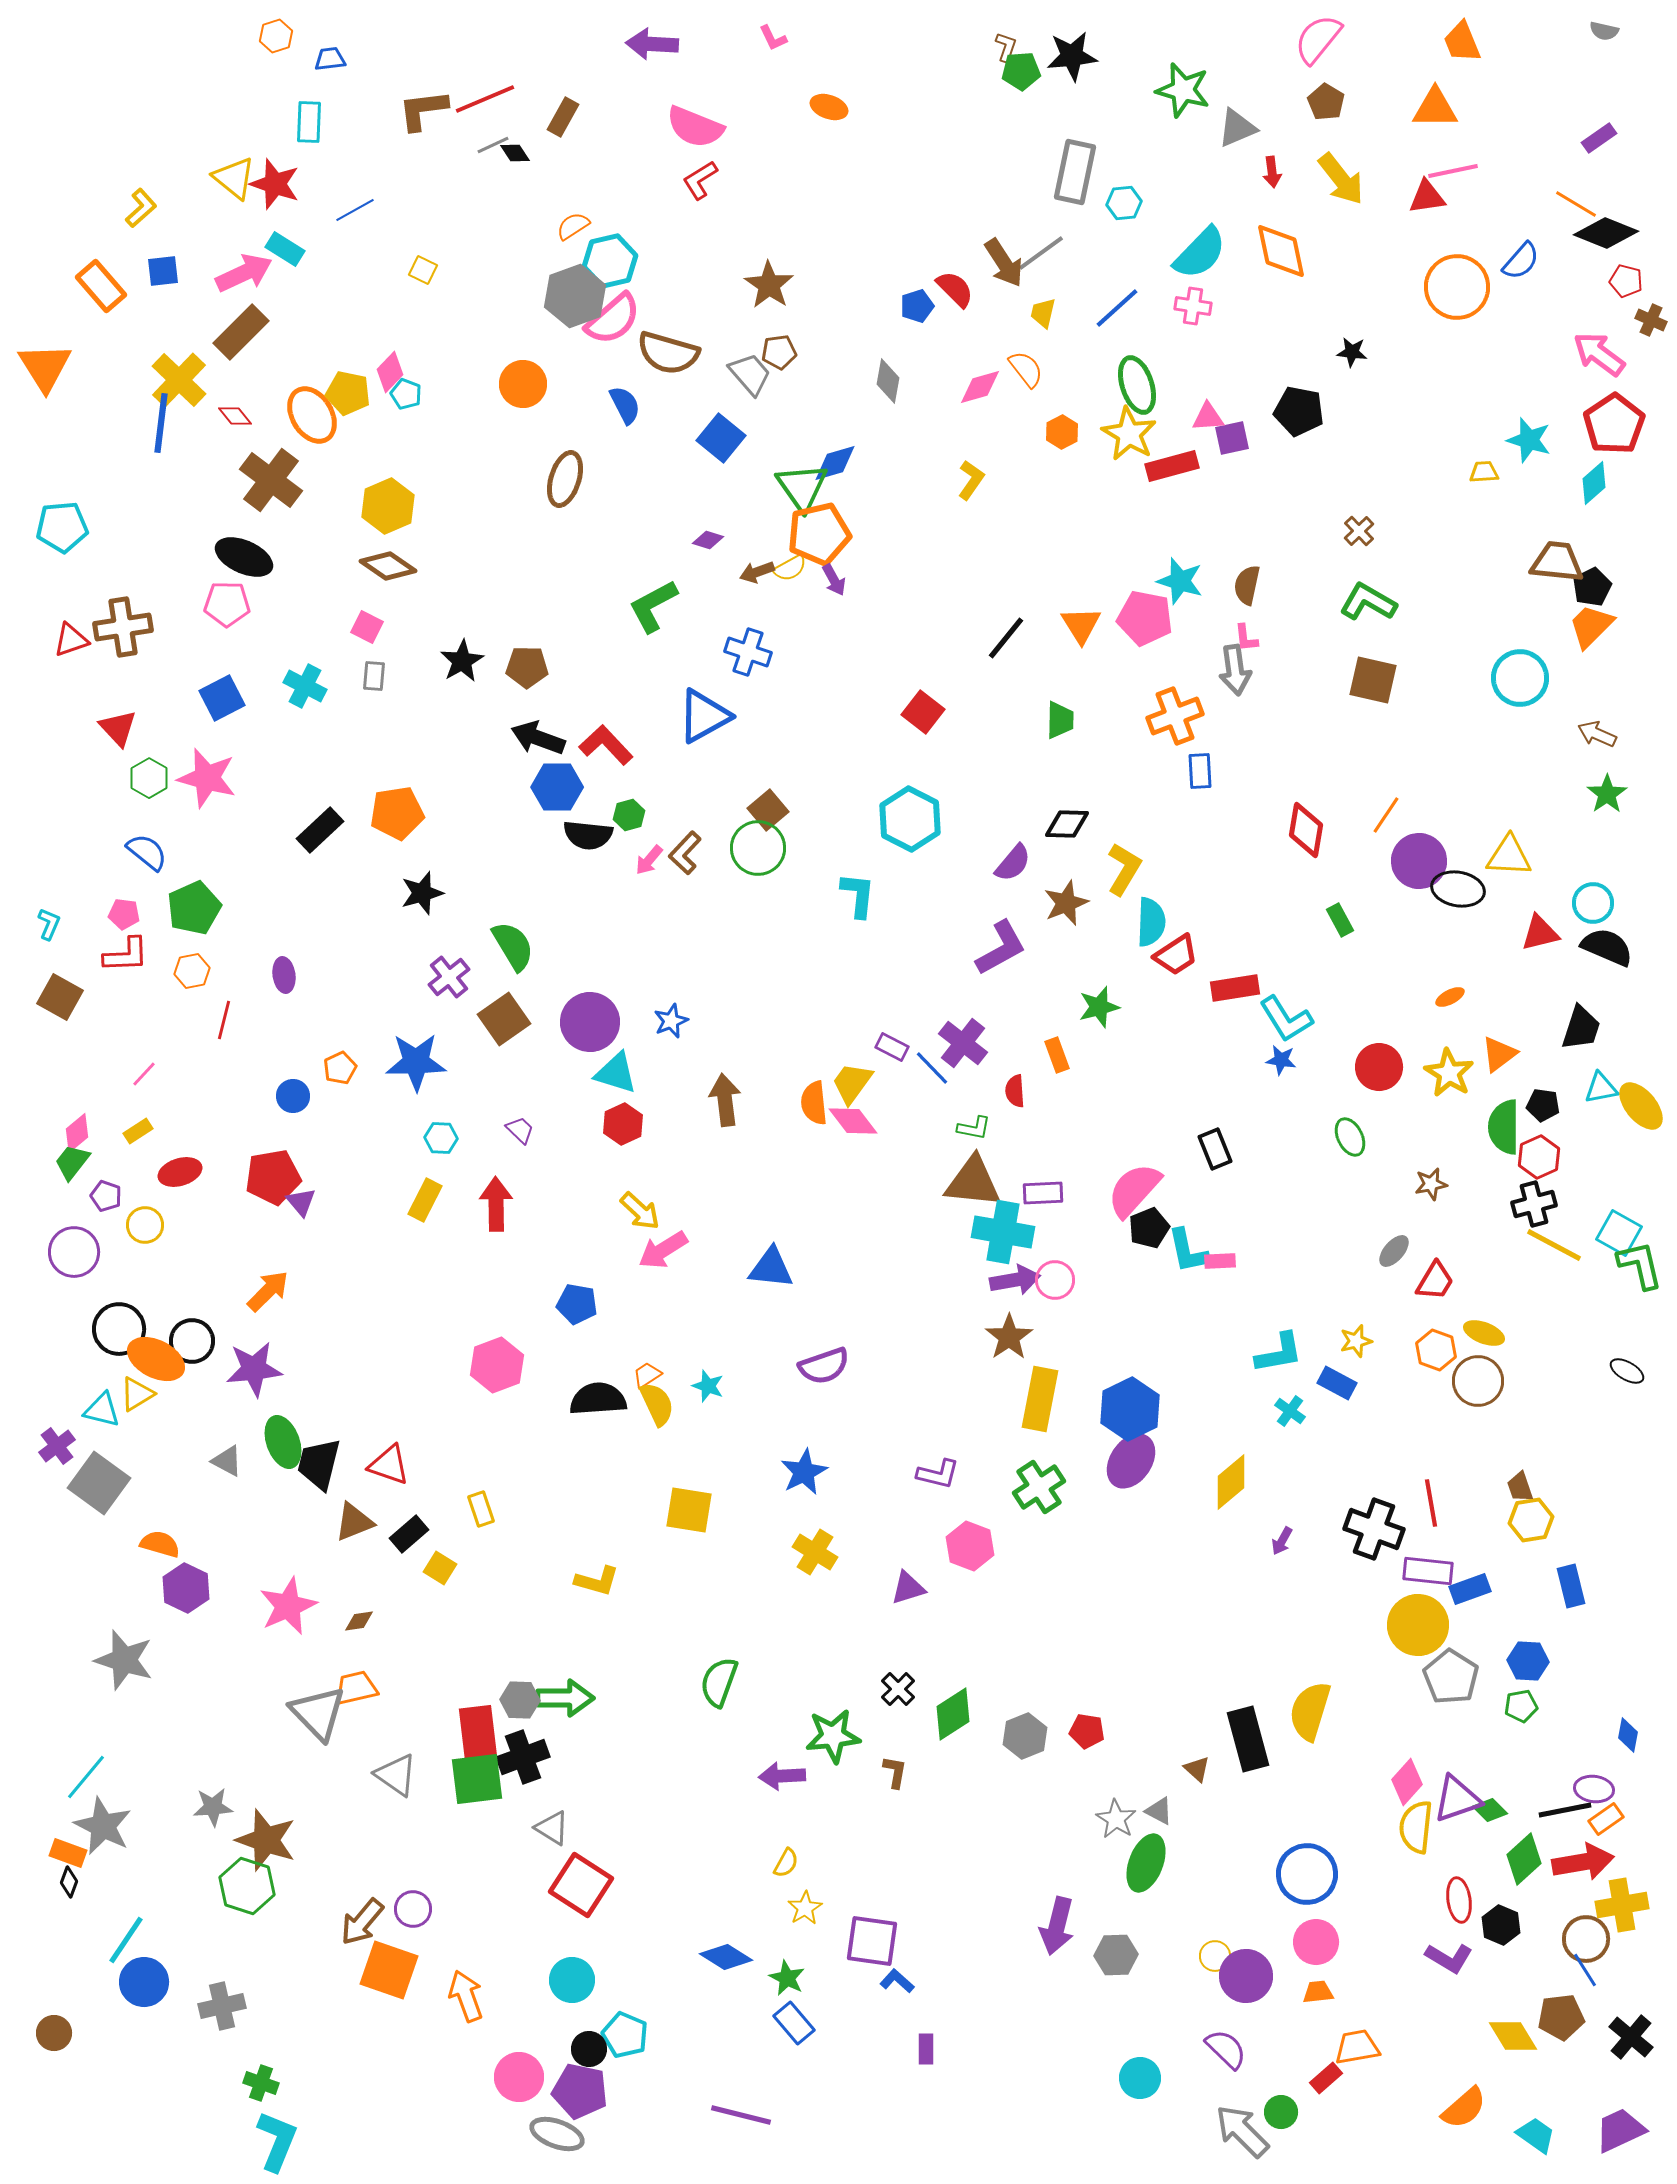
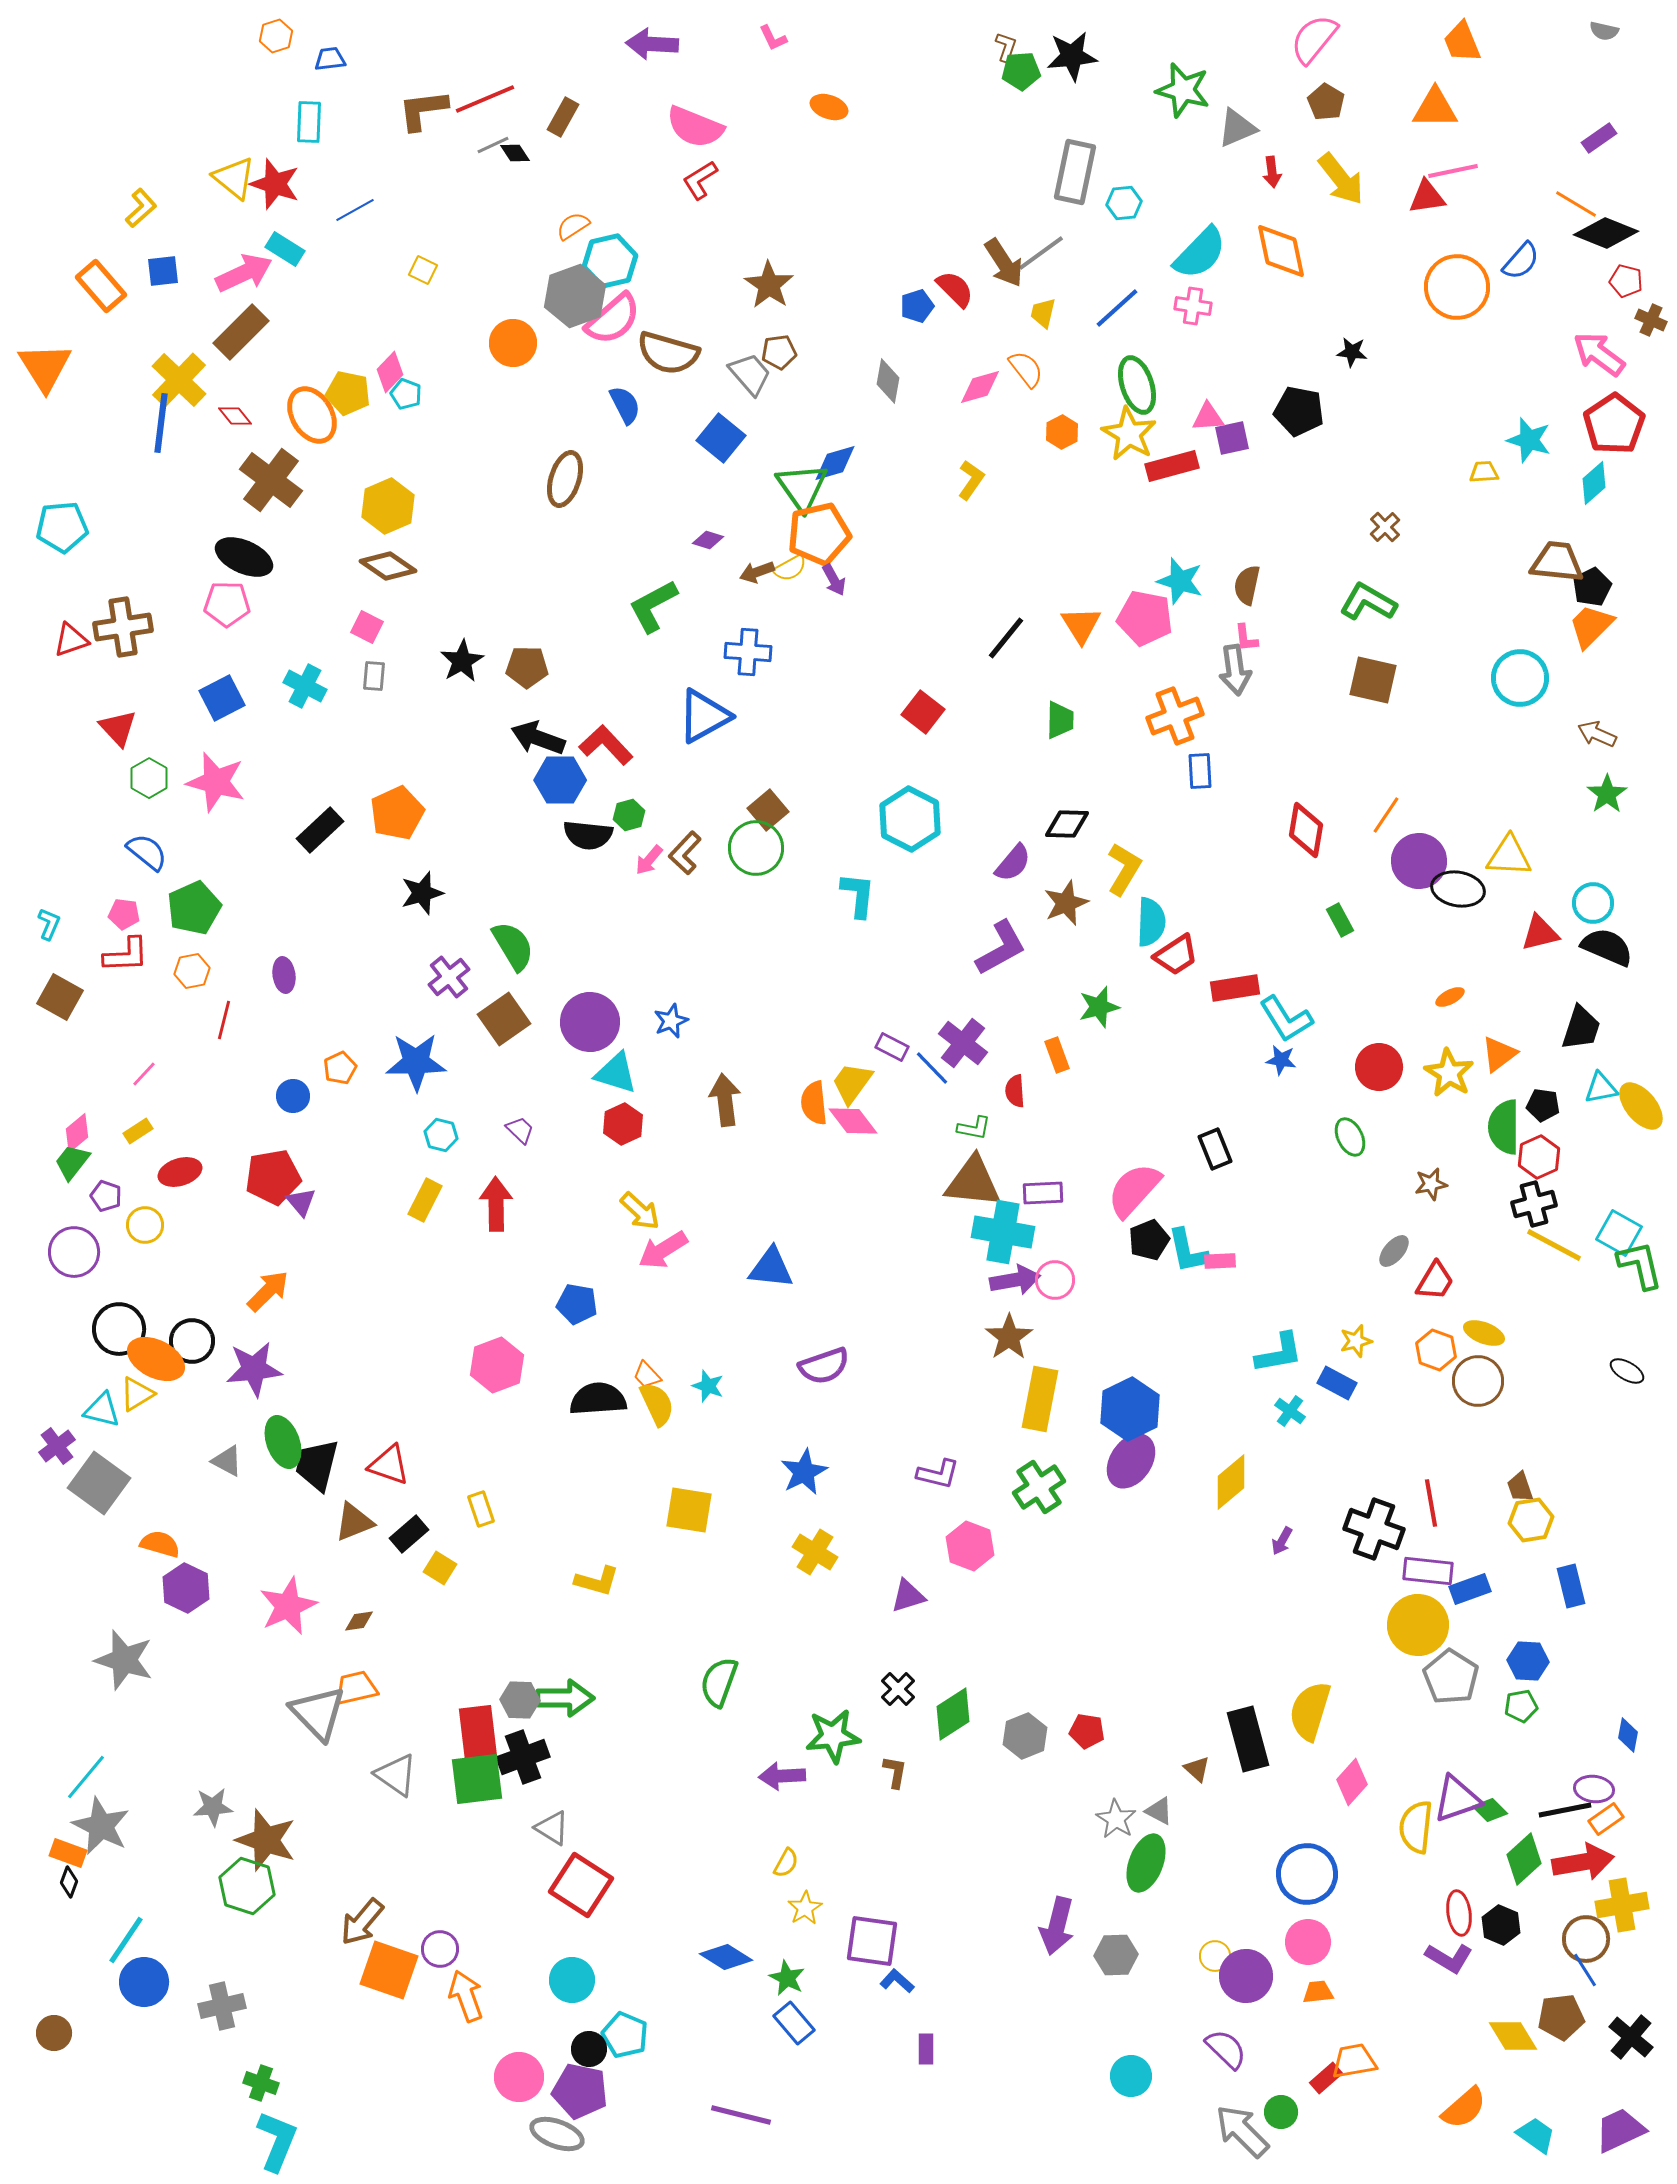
pink semicircle at (1318, 39): moved 4 px left
orange circle at (523, 384): moved 10 px left, 41 px up
brown cross at (1359, 531): moved 26 px right, 4 px up
blue cross at (748, 652): rotated 15 degrees counterclockwise
pink star at (207, 778): moved 9 px right, 4 px down
blue hexagon at (557, 787): moved 3 px right, 7 px up
orange pentagon at (397, 813): rotated 16 degrees counterclockwise
green circle at (758, 848): moved 2 px left
cyan hexagon at (441, 1138): moved 3 px up; rotated 12 degrees clockwise
black pentagon at (1149, 1228): moved 12 px down
orange trapezoid at (647, 1375): rotated 100 degrees counterclockwise
black trapezoid at (319, 1464): moved 2 px left, 1 px down
purple triangle at (908, 1588): moved 8 px down
pink diamond at (1407, 1782): moved 55 px left
gray star at (103, 1826): moved 2 px left
red ellipse at (1459, 1900): moved 13 px down
purple circle at (413, 1909): moved 27 px right, 40 px down
pink circle at (1316, 1942): moved 8 px left
orange trapezoid at (1357, 2047): moved 3 px left, 14 px down
cyan circle at (1140, 2078): moved 9 px left, 2 px up
